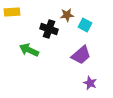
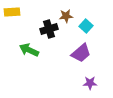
brown star: moved 1 px left, 1 px down
cyan square: moved 1 px right, 1 px down; rotated 16 degrees clockwise
black cross: rotated 36 degrees counterclockwise
purple trapezoid: moved 2 px up
purple star: rotated 24 degrees counterclockwise
